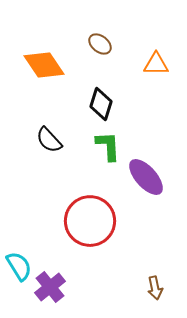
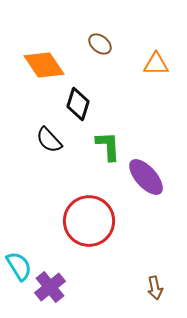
black diamond: moved 23 px left
red circle: moved 1 px left
